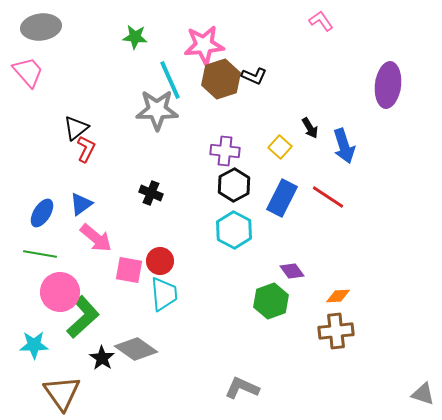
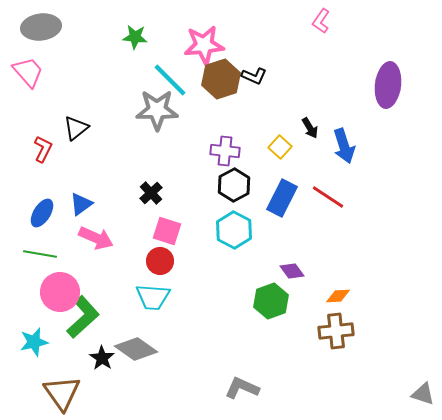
pink L-shape: rotated 110 degrees counterclockwise
cyan line: rotated 21 degrees counterclockwise
red L-shape: moved 43 px left
black cross: rotated 25 degrees clockwise
pink arrow: rotated 16 degrees counterclockwise
pink square: moved 38 px right, 39 px up; rotated 8 degrees clockwise
cyan trapezoid: moved 11 px left, 3 px down; rotated 99 degrees clockwise
cyan star: moved 3 px up; rotated 12 degrees counterclockwise
